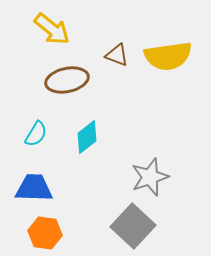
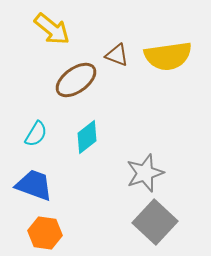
brown ellipse: moved 9 px right; rotated 24 degrees counterclockwise
gray star: moved 5 px left, 4 px up
blue trapezoid: moved 3 px up; rotated 18 degrees clockwise
gray square: moved 22 px right, 4 px up
